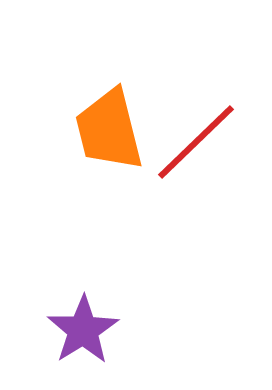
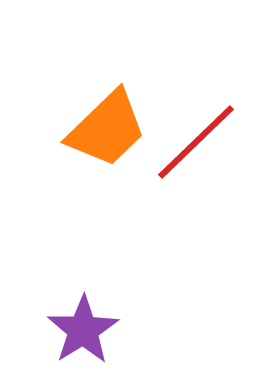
orange trapezoid: moved 2 px left, 1 px up; rotated 120 degrees counterclockwise
